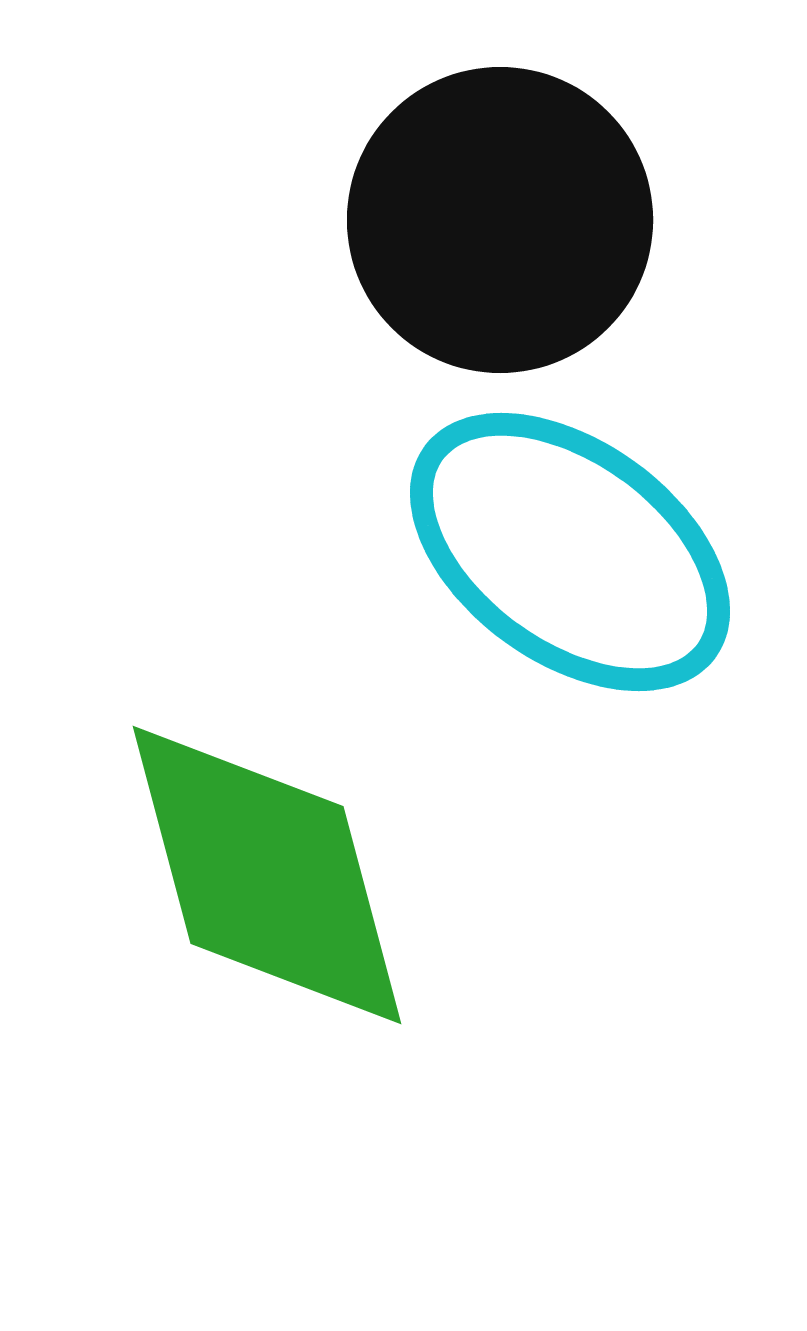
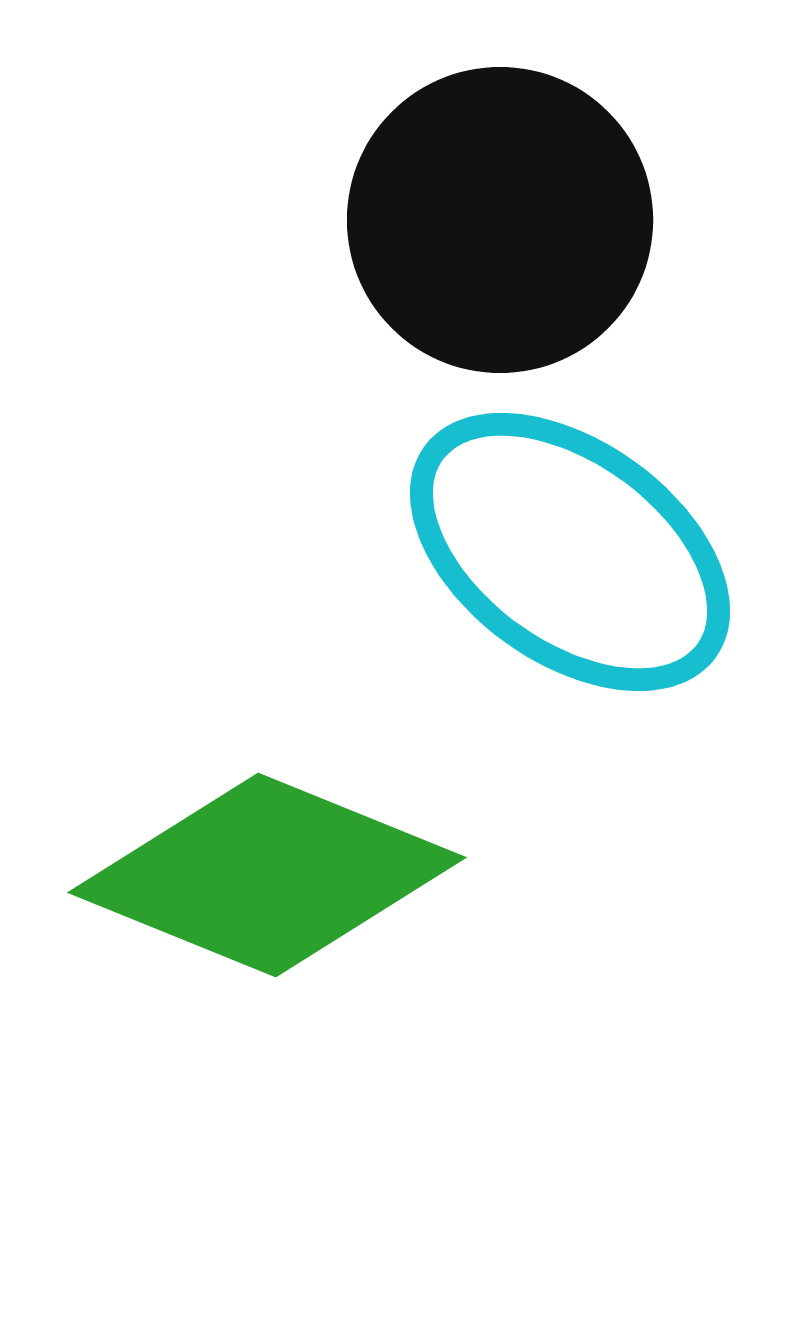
green diamond: rotated 53 degrees counterclockwise
